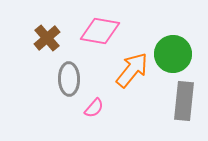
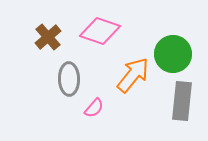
pink diamond: rotated 9 degrees clockwise
brown cross: moved 1 px right, 1 px up
orange arrow: moved 1 px right, 5 px down
gray rectangle: moved 2 px left
